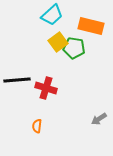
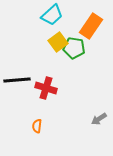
orange rectangle: rotated 70 degrees counterclockwise
